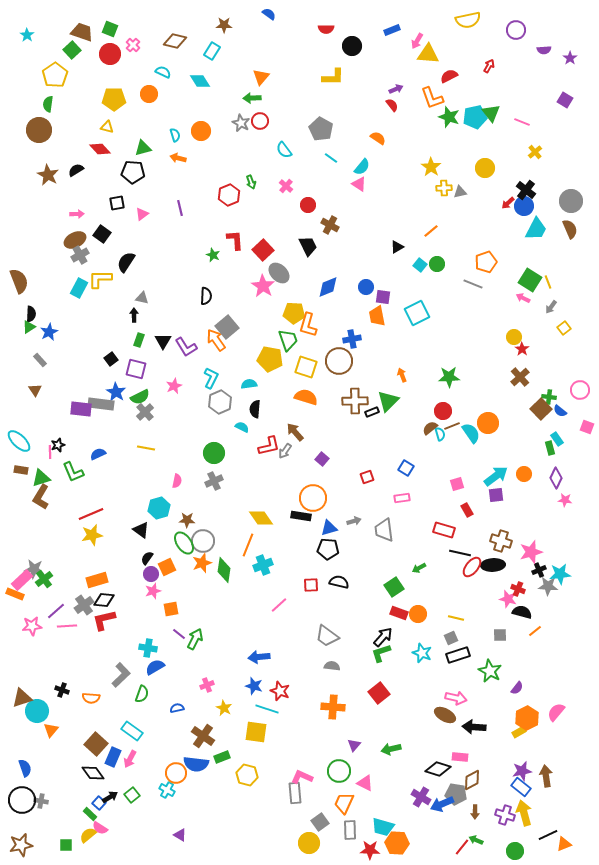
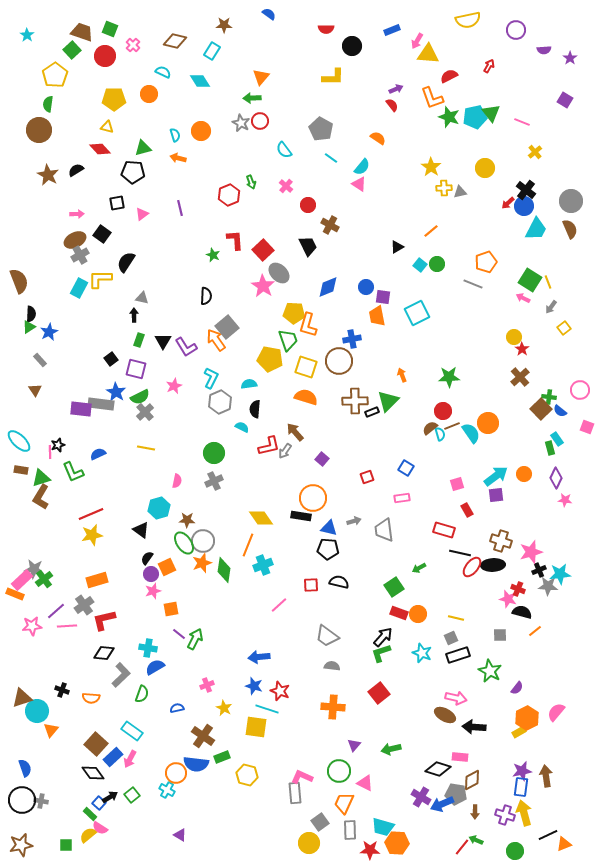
red circle at (110, 54): moved 5 px left, 2 px down
blue triangle at (329, 528): rotated 30 degrees clockwise
black diamond at (104, 600): moved 53 px down
yellow square at (256, 732): moved 5 px up
blue rectangle at (113, 757): rotated 24 degrees clockwise
blue rectangle at (521, 787): rotated 60 degrees clockwise
